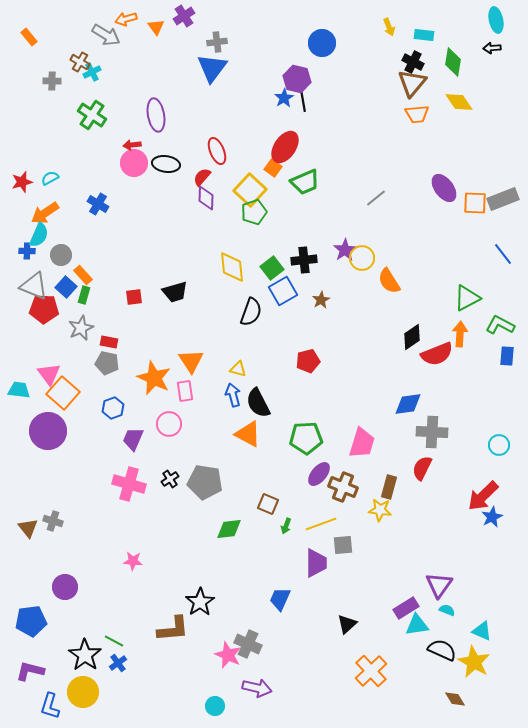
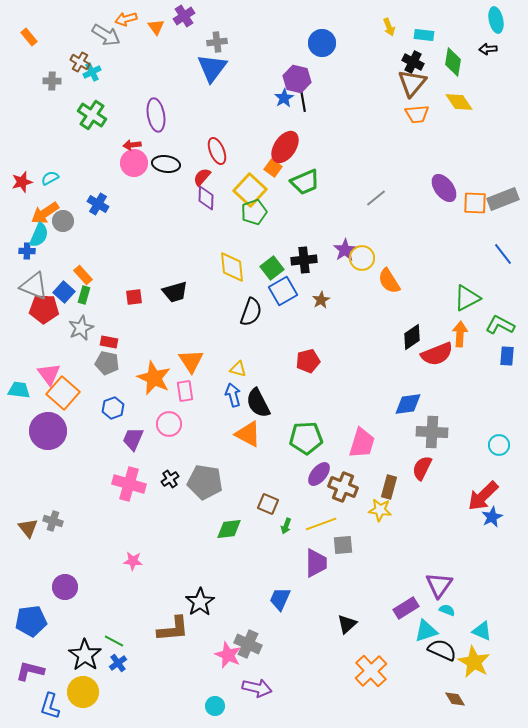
black arrow at (492, 48): moved 4 px left, 1 px down
gray circle at (61, 255): moved 2 px right, 34 px up
blue square at (66, 287): moved 2 px left, 5 px down
cyan triangle at (417, 625): moved 9 px right, 6 px down; rotated 10 degrees counterclockwise
